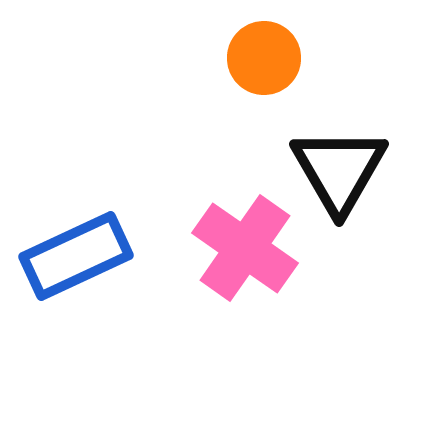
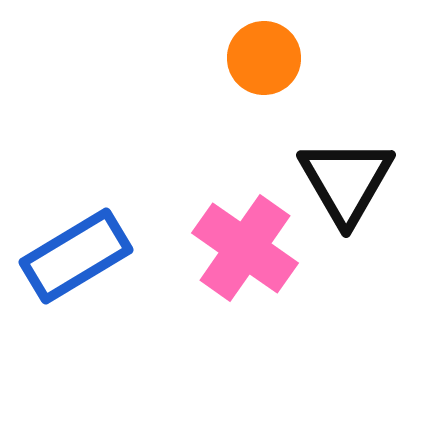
black triangle: moved 7 px right, 11 px down
blue rectangle: rotated 6 degrees counterclockwise
